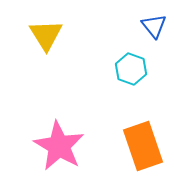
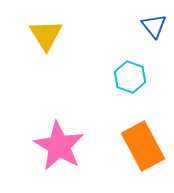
cyan hexagon: moved 1 px left, 8 px down
orange rectangle: rotated 9 degrees counterclockwise
